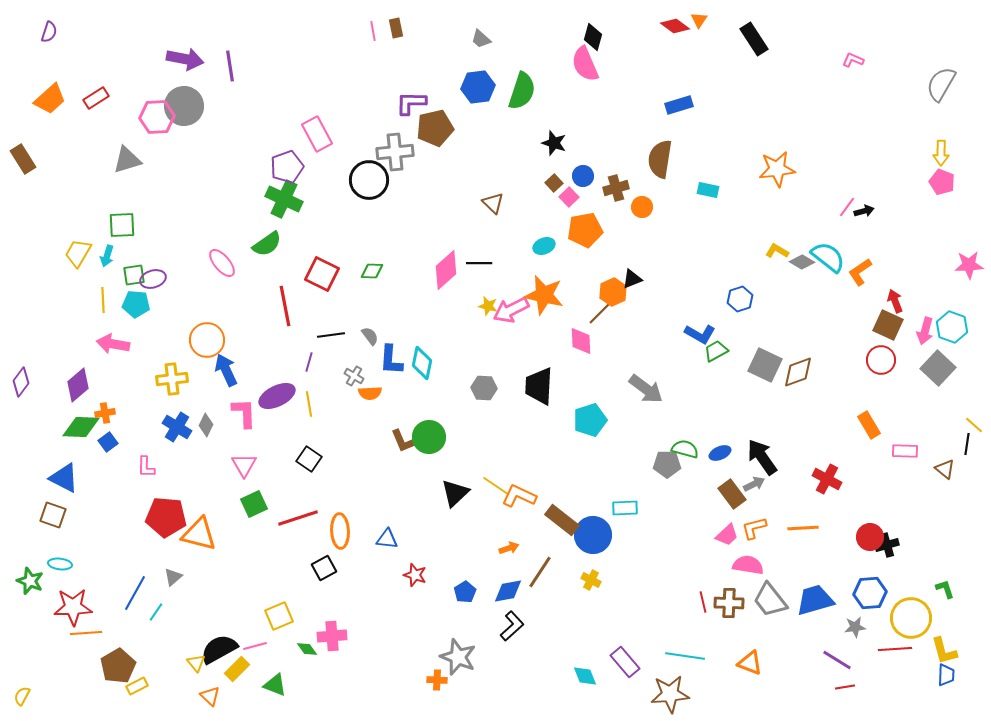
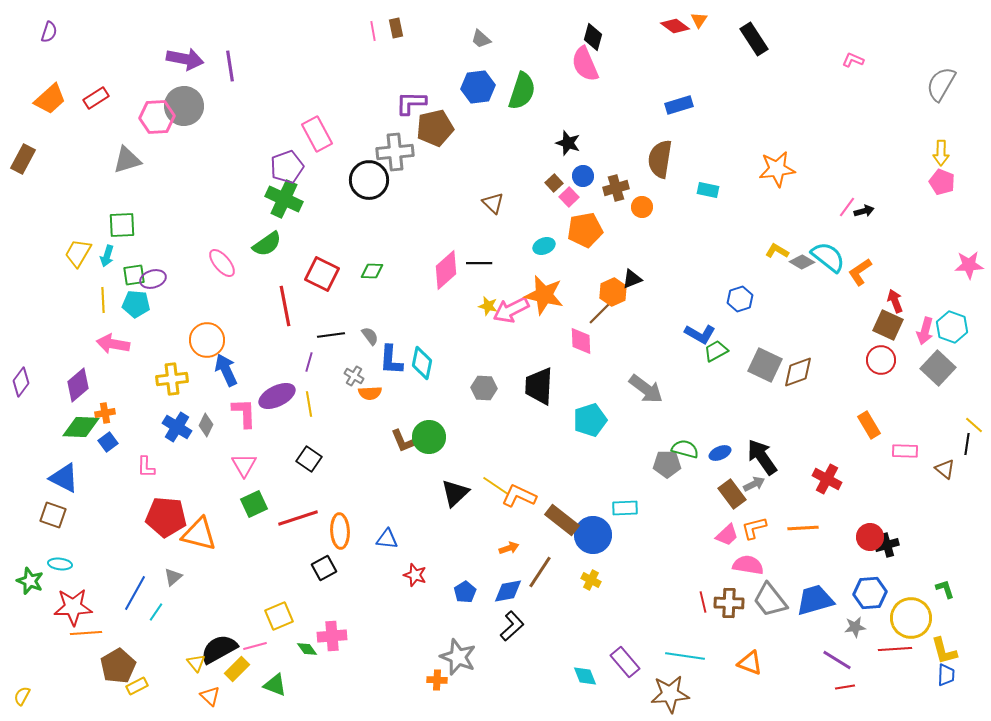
black star at (554, 143): moved 14 px right
brown rectangle at (23, 159): rotated 60 degrees clockwise
